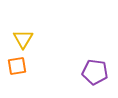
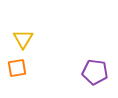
orange square: moved 2 px down
